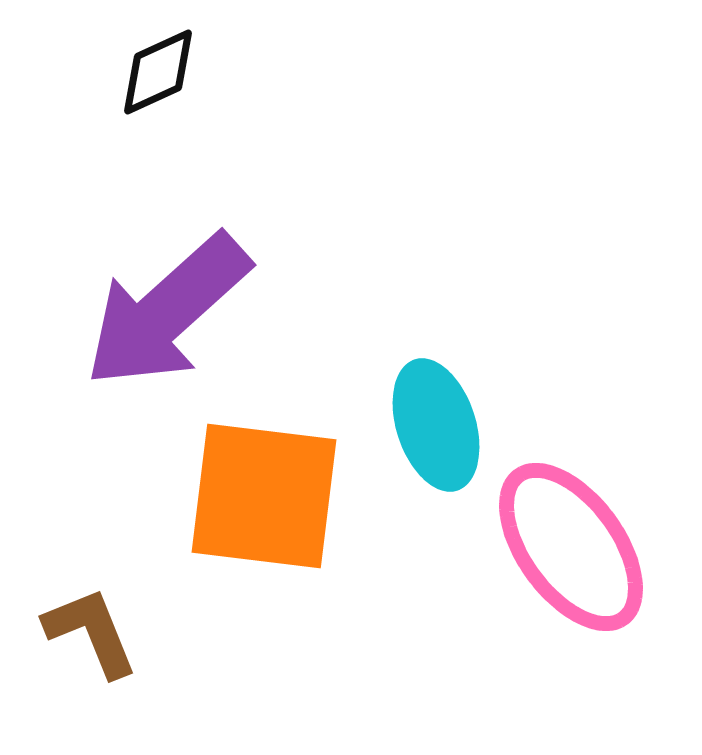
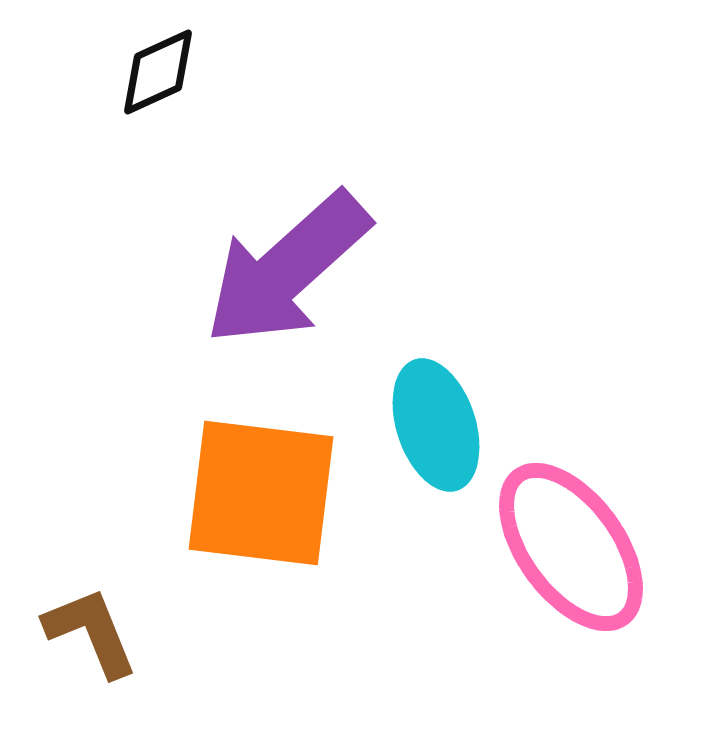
purple arrow: moved 120 px right, 42 px up
orange square: moved 3 px left, 3 px up
